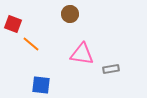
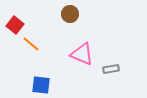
red square: moved 2 px right, 1 px down; rotated 18 degrees clockwise
pink triangle: rotated 15 degrees clockwise
